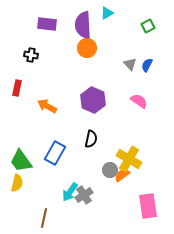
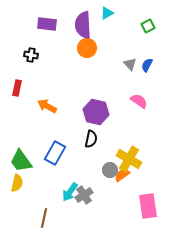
purple hexagon: moved 3 px right, 12 px down; rotated 10 degrees counterclockwise
